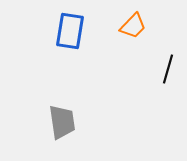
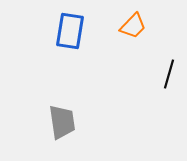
black line: moved 1 px right, 5 px down
